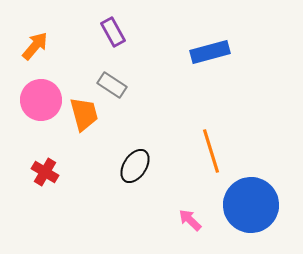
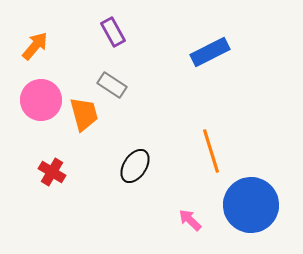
blue rectangle: rotated 12 degrees counterclockwise
red cross: moved 7 px right
